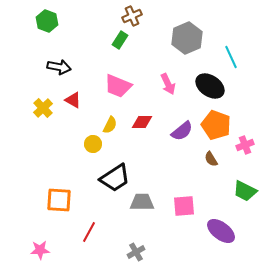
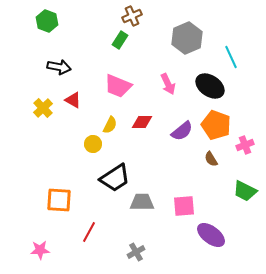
purple ellipse: moved 10 px left, 4 px down
